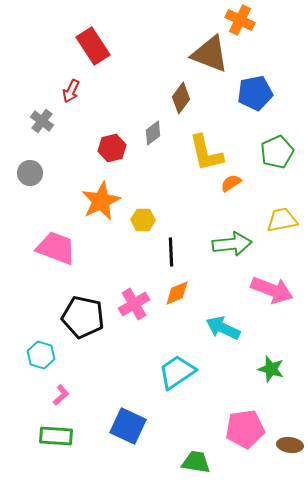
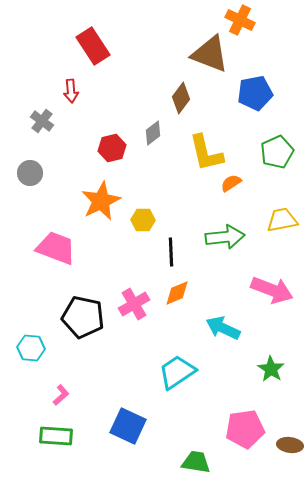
red arrow: rotated 30 degrees counterclockwise
green arrow: moved 7 px left, 7 px up
cyan hexagon: moved 10 px left, 7 px up; rotated 12 degrees counterclockwise
green star: rotated 16 degrees clockwise
